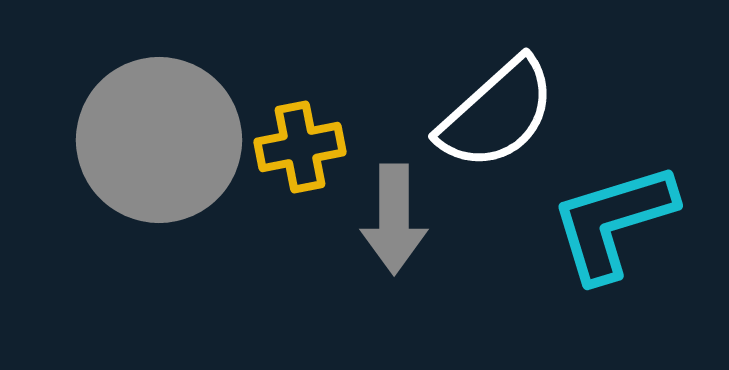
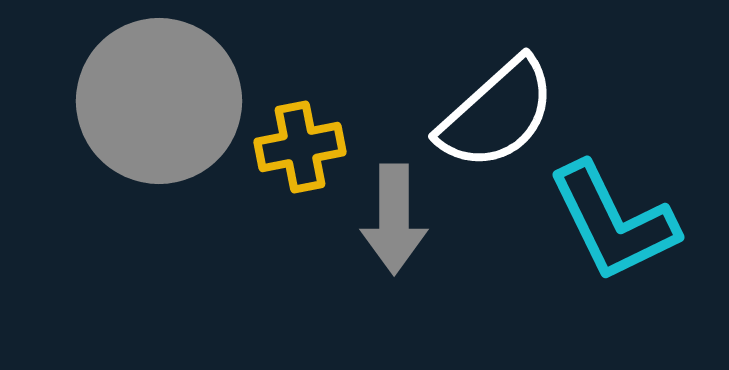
gray circle: moved 39 px up
cyan L-shape: rotated 99 degrees counterclockwise
